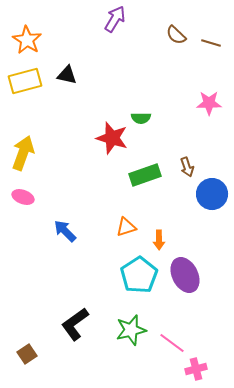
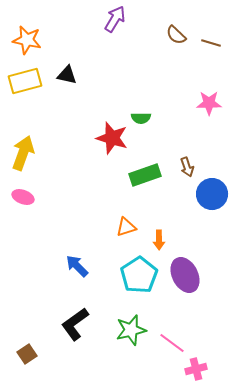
orange star: rotated 20 degrees counterclockwise
blue arrow: moved 12 px right, 35 px down
